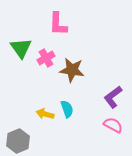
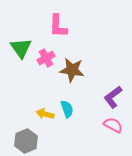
pink L-shape: moved 2 px down
gray hexagon: moved 8 px right
